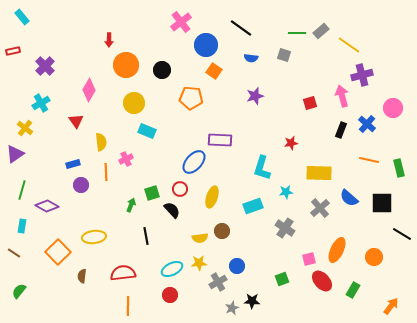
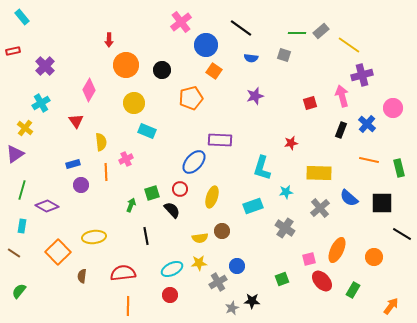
orange pentagon at (191, 98): rotated 20 degrees counterclockwise
